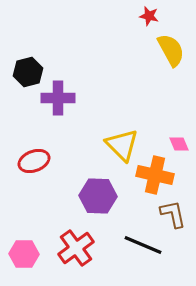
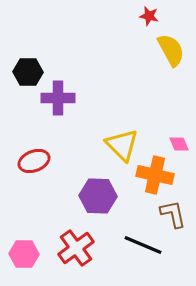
black hexagon: rotated 16 degrees clockwise
